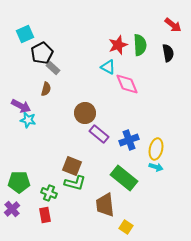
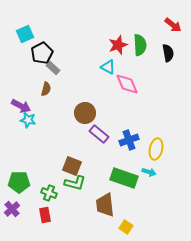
cyan arrow: moved 7 px left, 5 px down
green rectangle: rotated 20 degrees counterclockwise
